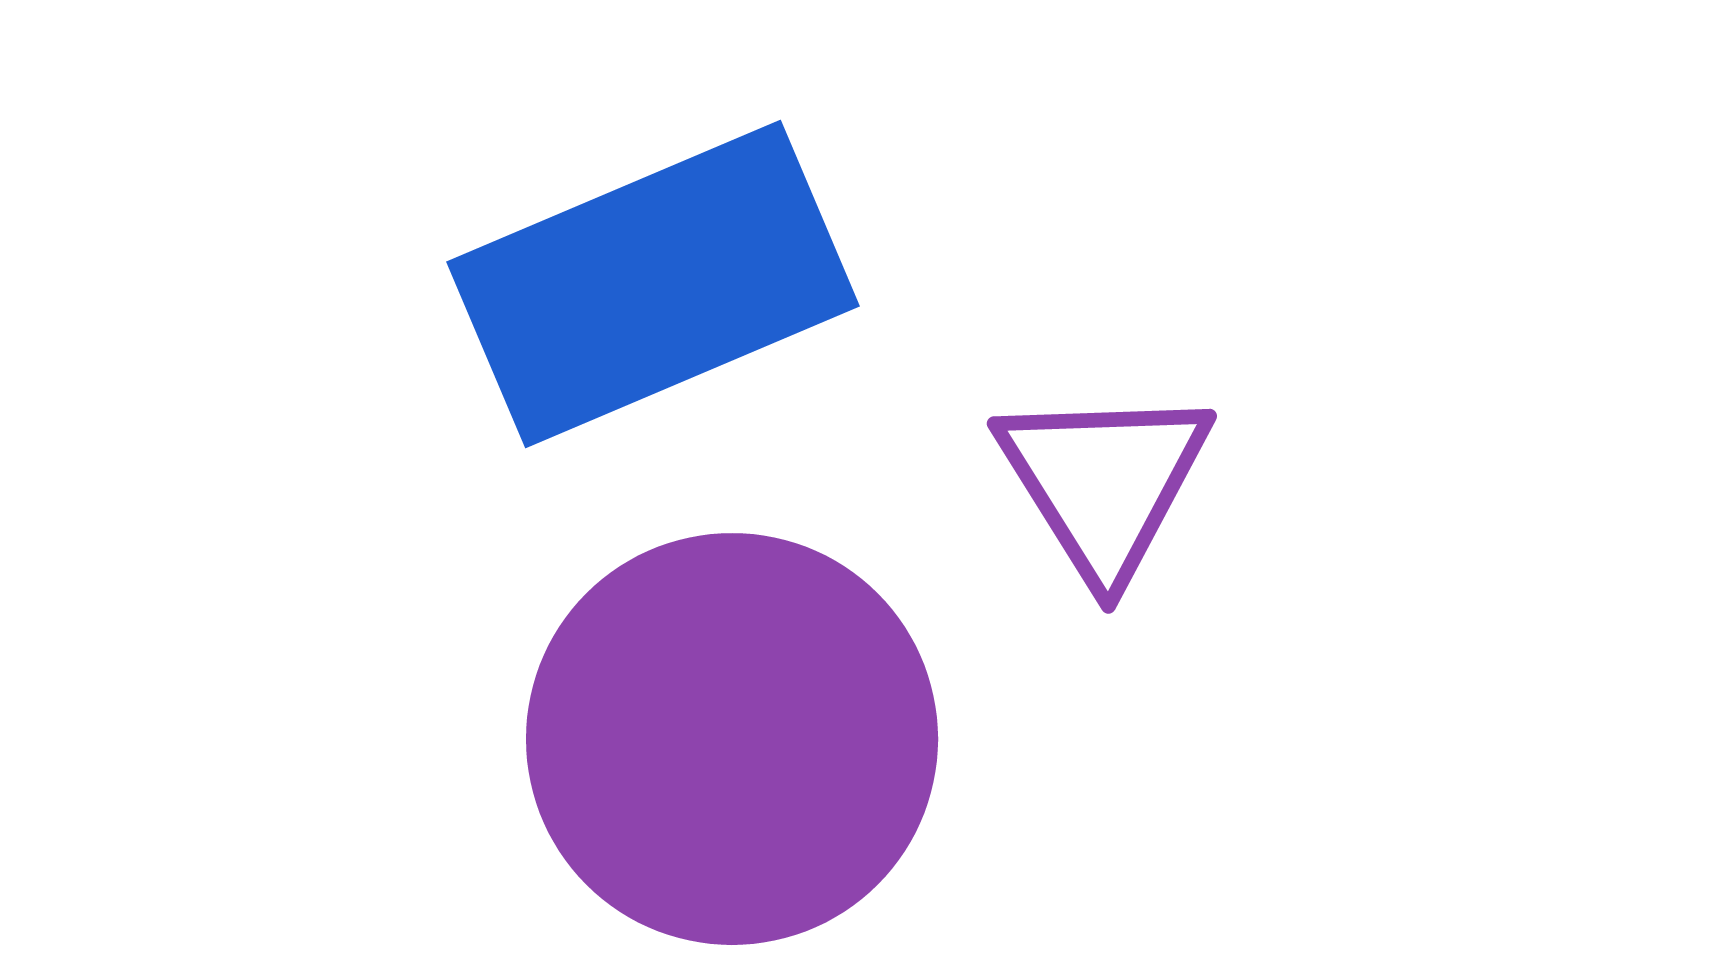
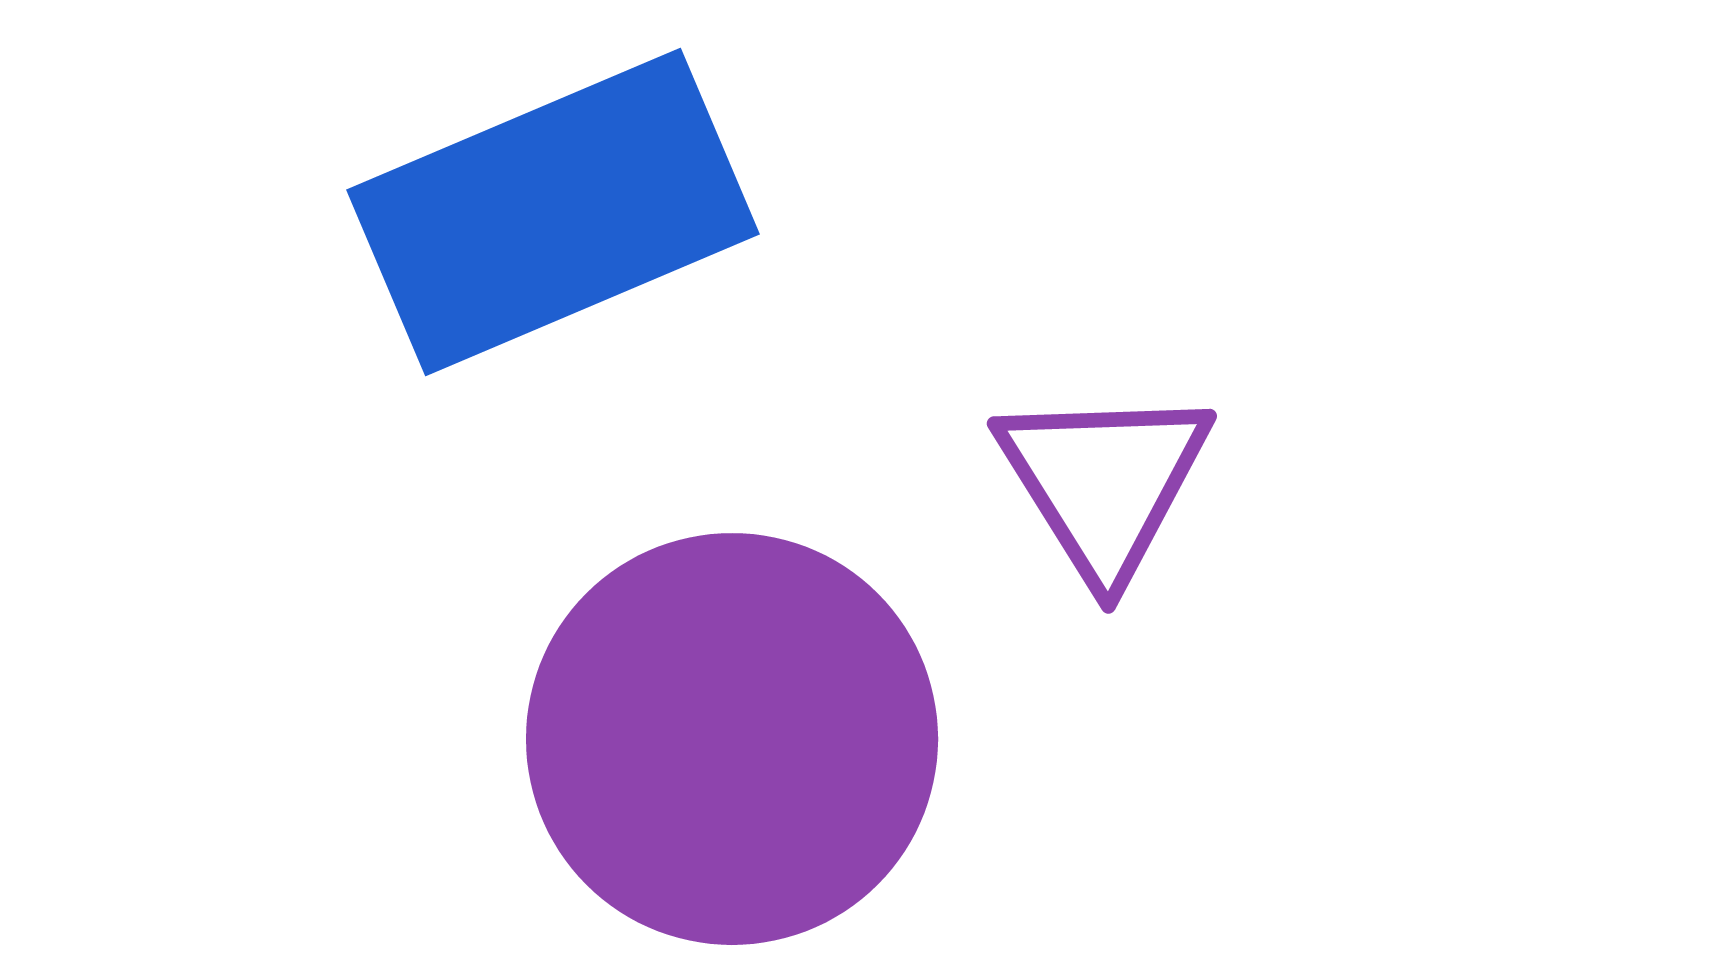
blue rectangle: moved 100 px left, 72 px up
